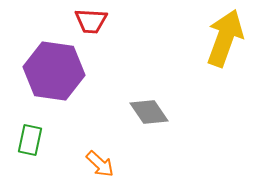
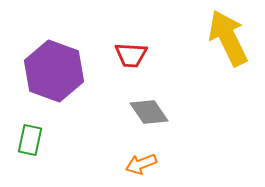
red trapezoid: moved 40 px right, 34 px down
yellow arrow: moved 3 px right; rotated 46 degrees counterclockwise
purple hexagon: rotated 12 degrees clockwise
orange arrow: moved 41 px right; rotated 116 degrees clockwise
